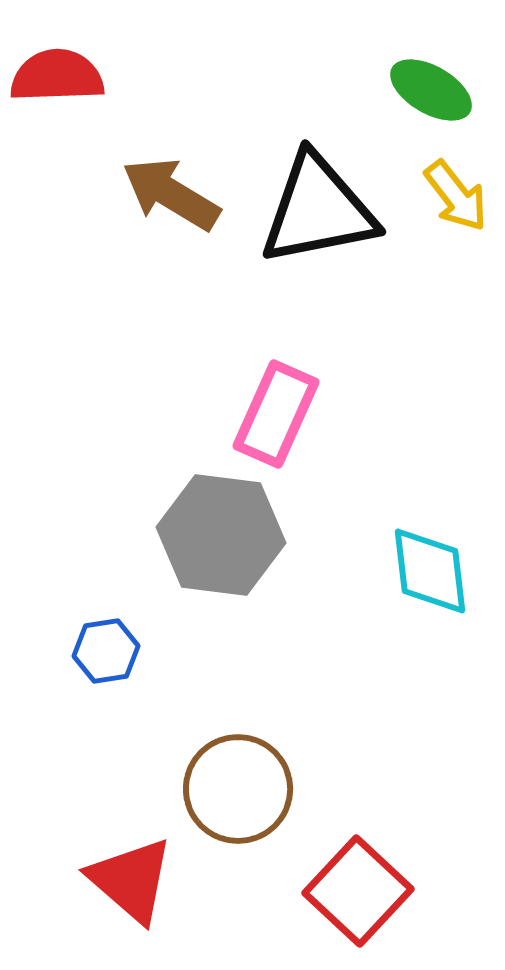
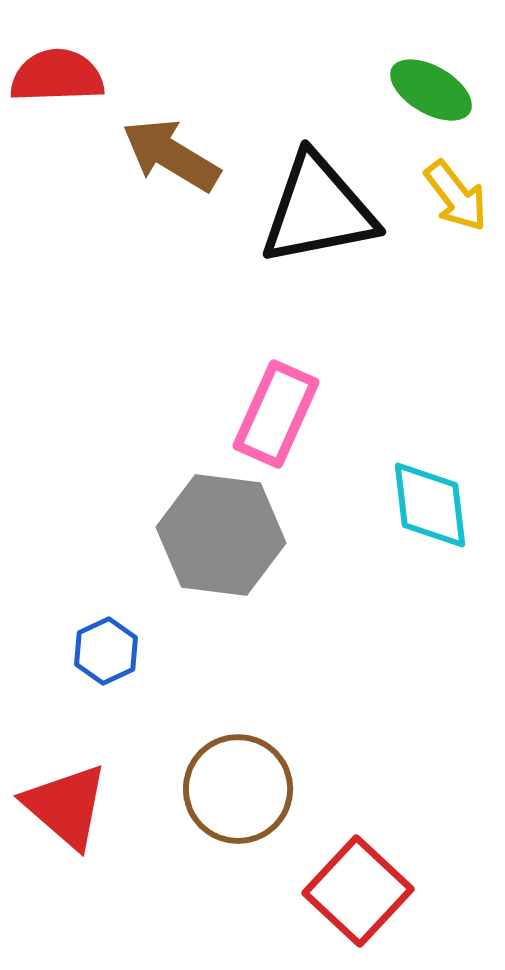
brown arrow: moved 39 px up
cyan diamond: moved 66 px up
blue hexagon: rotated 16 degrees counterclockwise
red triangle: moved 65 px left, 74 px up
